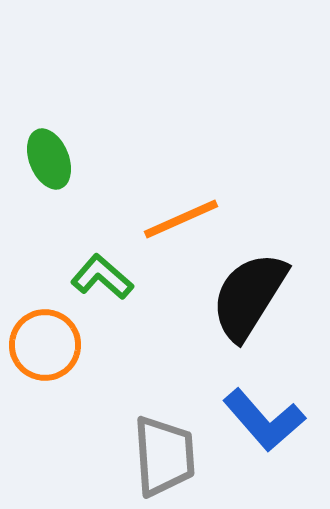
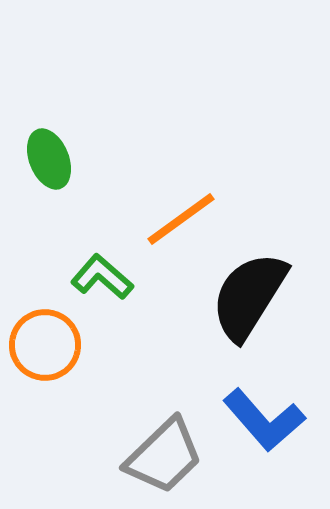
orange line: rotated 12 degrees counterclockwise
gray trapezoid: rotated 50 degrees clockwise
